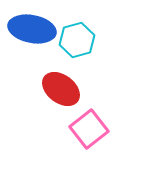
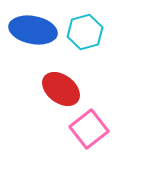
blue ellipse: moved 1 px right, 1 px down
cyan hexagon: moved 8 px right, 8 px up
